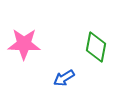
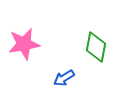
pink star: rotated 12 degrees counterclockwise
